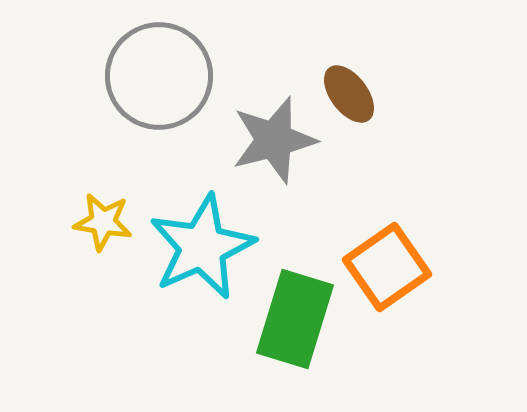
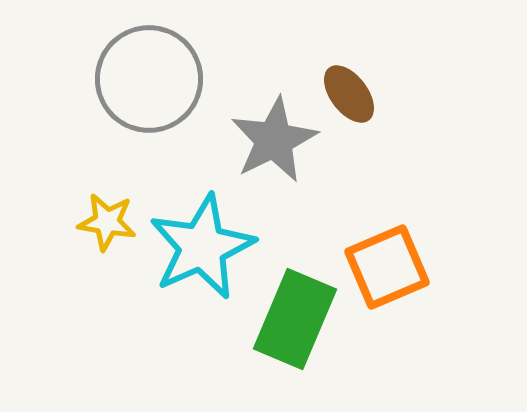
gray circle: moved 10 px left, 3 px down
gray star: rotated 12 degrees counterclockwise
yellow star: moved 4 px right
orange square: rotated 12 degrees clockwise
green rectangle: rotated 6 degrees clockwise
